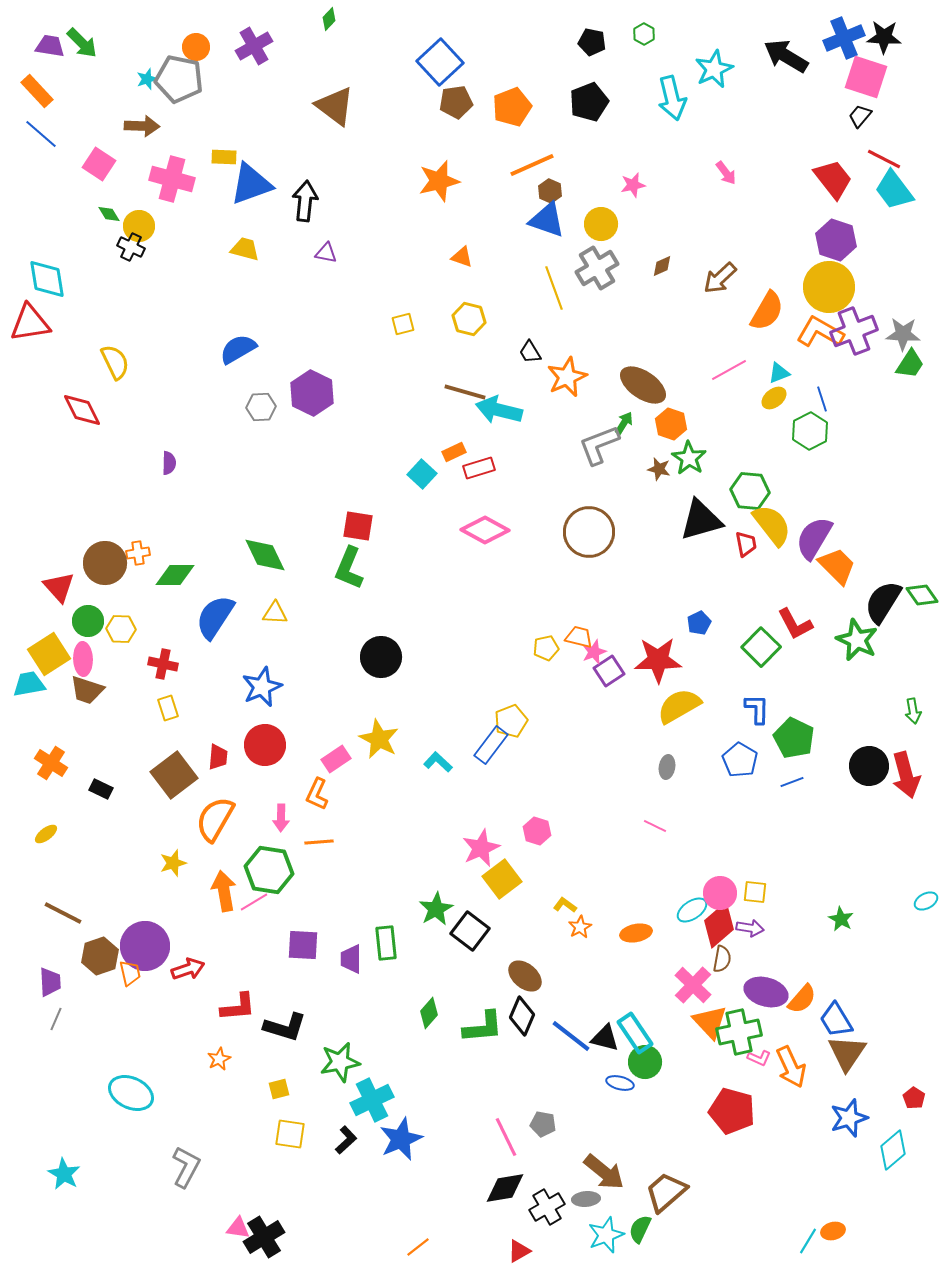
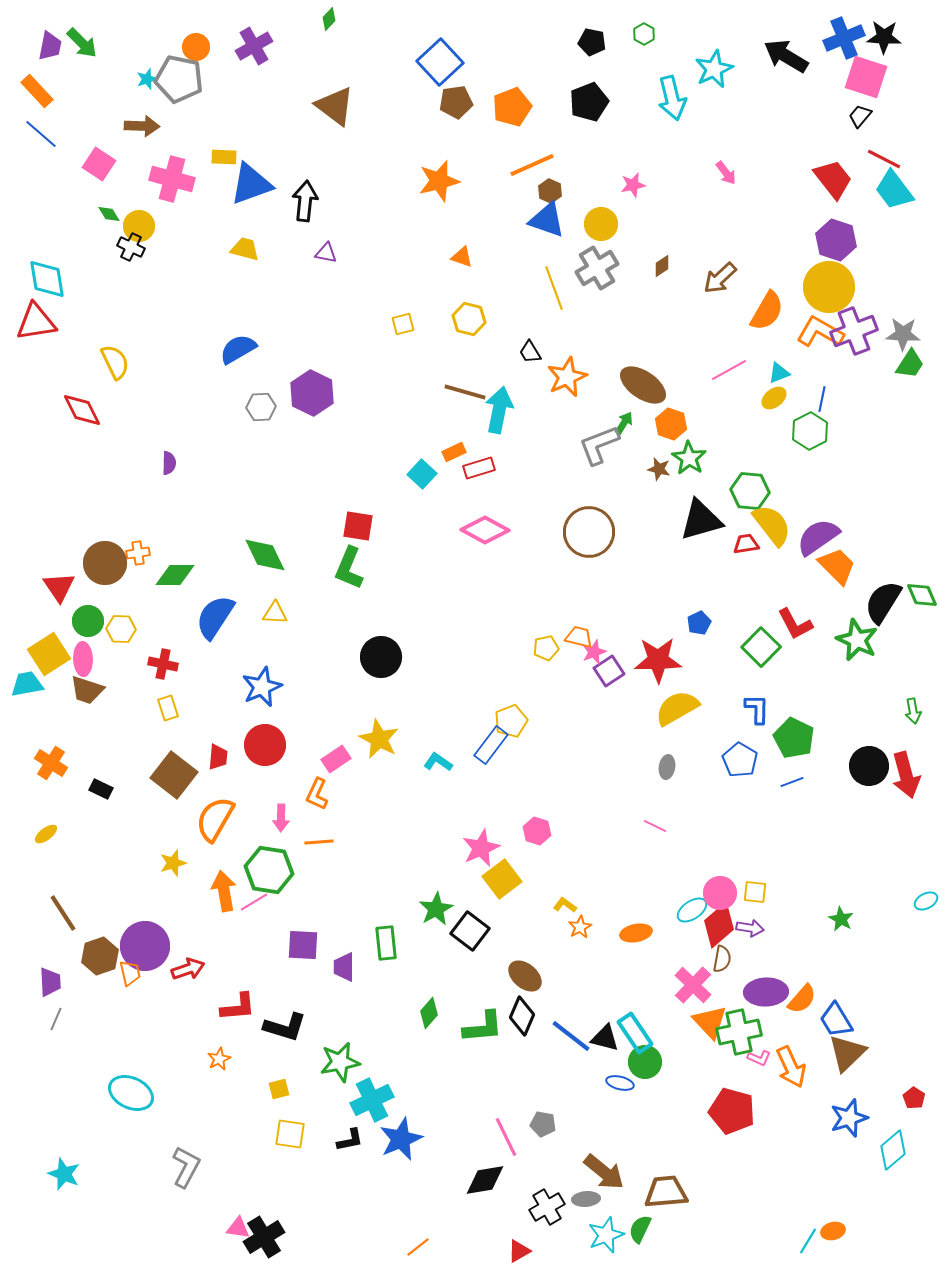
purple trapezoid at (50, 46): rotated 92 degrees clockwise
brown diamond at (662, 266): rotated 10 degrees counterclockwise
red triangle at (30, 323): moved 6 px right, 1 px up
blue line at (822, 399): rotated 30 degrees clockwise
cyan arrow at (499, 410): rotated 87 degrees clockwise
purple semicircle at (814, 538): moved 4 px right, 1 px up; rotated 24 degrees clockwise
red trapezoid at (746, 544): rotated 88 degrees counterclockwise
red triangle at (59, 587): rotated 8 degrees clockwise
green diamond at (922, 595): rotated 12 degrees clockwise
cyan trapezoid at (29, 684): moved 2 px left
yellow semicircle at (679, 706): moved 2 px left, 2 px down
cyan L-shape at (438, 762): rotated 8 degrees counterclockwise
brown square at (174, 775): rotated 15 degrees counterclockwise
brown line at (63, 913): rotated 30 degrees clockwise
purple trapezoid at (351, 959): moved 7 px left, 8 px down
purple ellipse at (766, 992): rotated 18 degrees counterclockwise
brown triangle at (847, 1053): rotated 12 degrees clockwise
black L-shape at (346, 1140): moved 4 px right; rotated 32 degrees clockwise
cyan star at (64, 1174): rotated 8 degrees counterclockwise
black diamond at (505, 1188): moved 20 px left, 8 px up
brown trapezoid at (666, 1192): rotated 36 degrees clockwise
